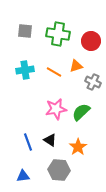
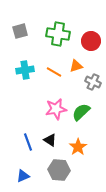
gray square: moved 5 px left; rotated 21 degrees counterclockwise
blue triangle: rotated 16 degrees counterclockwise
